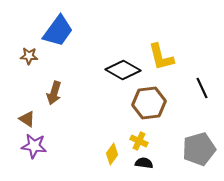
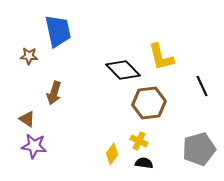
blue trapezoid: rotated 48 degrees counterclockwise
black diamond: rotated 16 degrees clockwise
black line: moved 2 px up
